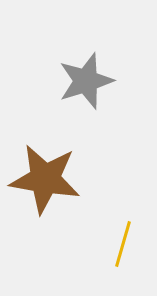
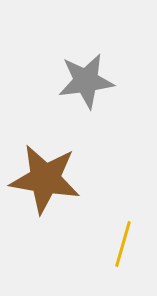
gray star: rotated 10 degrees clockwise
